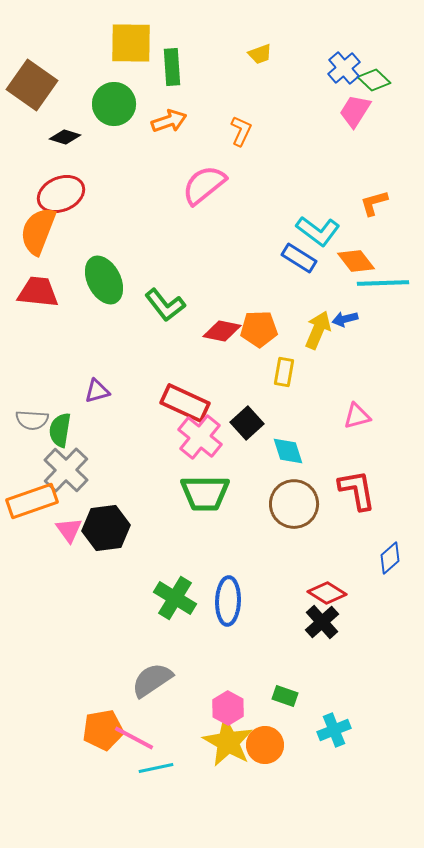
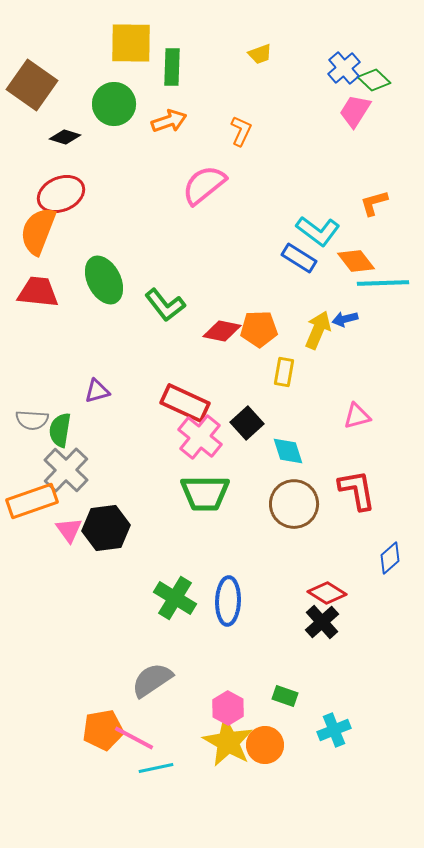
green rectangle at (172, 67): rotated 6 degrees clockwise
